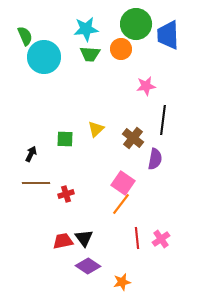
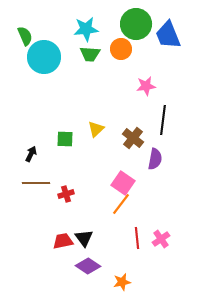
blue trapezoid: rotated 20 degrees counterclockwise
